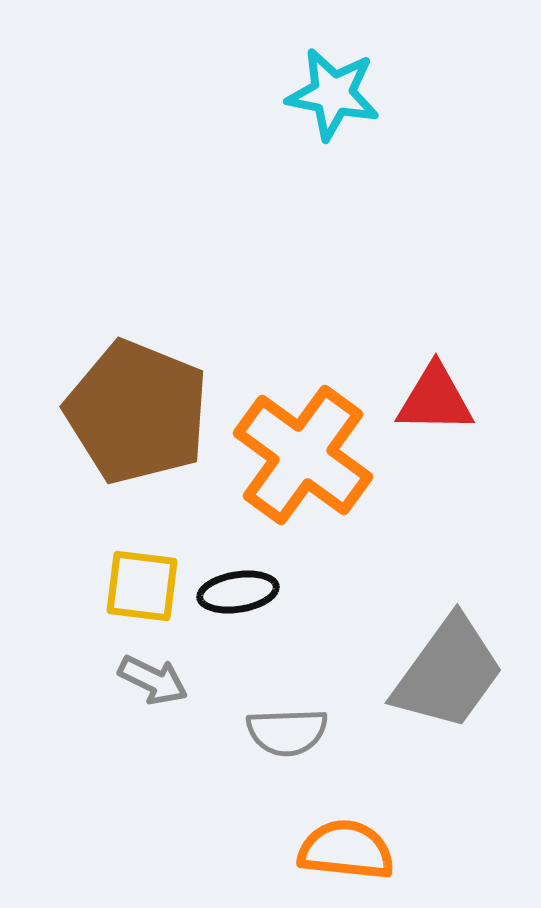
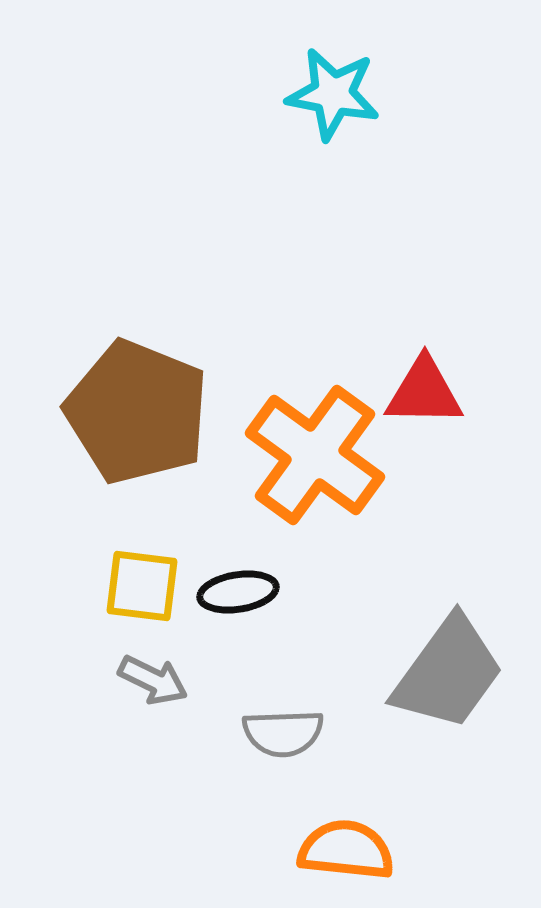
red triangle: moved 11 px left, 7 px up
orange cross: moved 12 px right
gray semicircle: moved 4 px left, 1 px down
